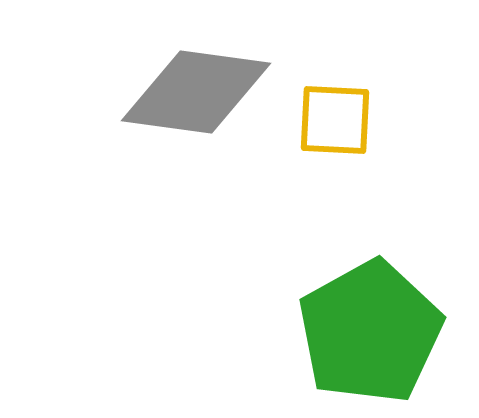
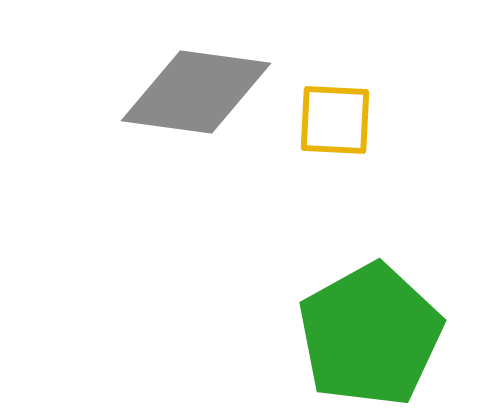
green pentagon: moved 3 px down
